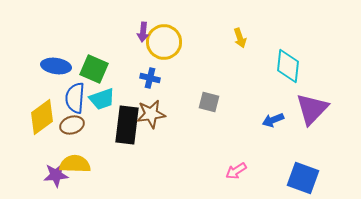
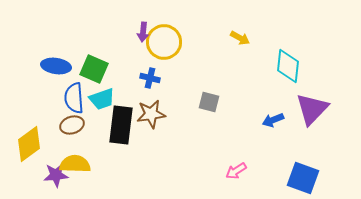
yellow arrow: rotated 42 degrees counterclockwise
blue semicircle: moved 1 px left; rotated 8 degrees counterclockwise
yellow diamond: moved 13 px left, 27 px down
black rectangle: moved 6 px left
